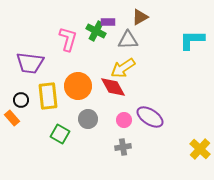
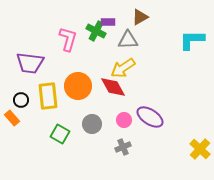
gray circle: moved 4 px right, 5 px down
gray cross: rotated 14 degrees counterclockwise
